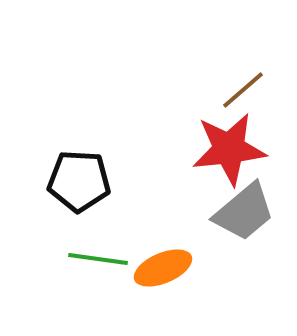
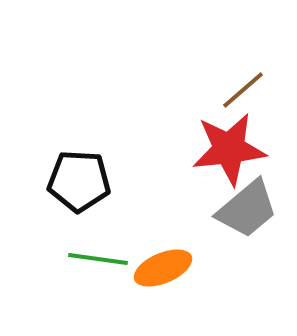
gray trapezoid: moved 3 px right, 3 px up
